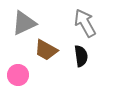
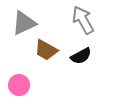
gray arrow: moved 2 px left, 3 px up
black semicircle: rotated 70 degrees clockwise
pink circle: moved 1 px right, 10 px down
